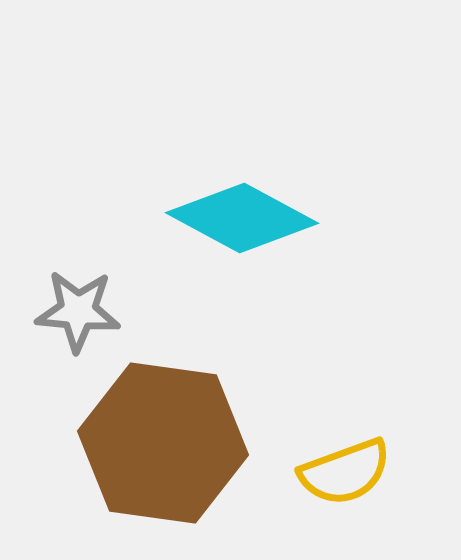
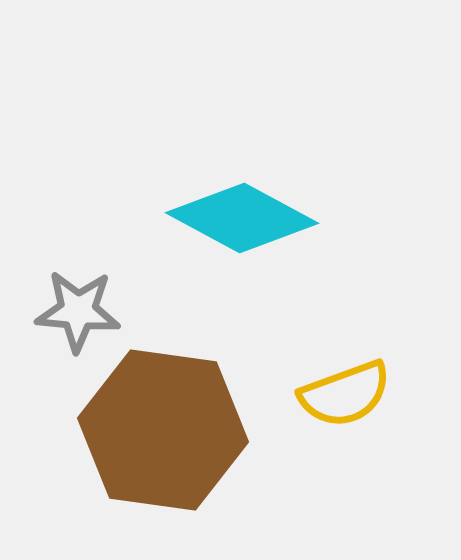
brown hexagon: moved 13 px up
yellow semicircle: moved 78 px up
